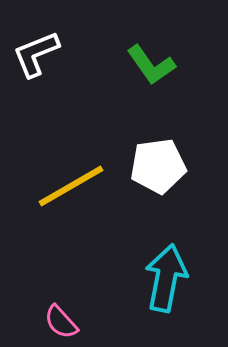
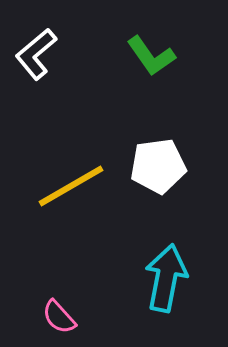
white L-shape: rotated 18 degrees counterclockwise
green L-shape: moved 9 px up
pink semicircle: moved 2 px left, 5 px up
